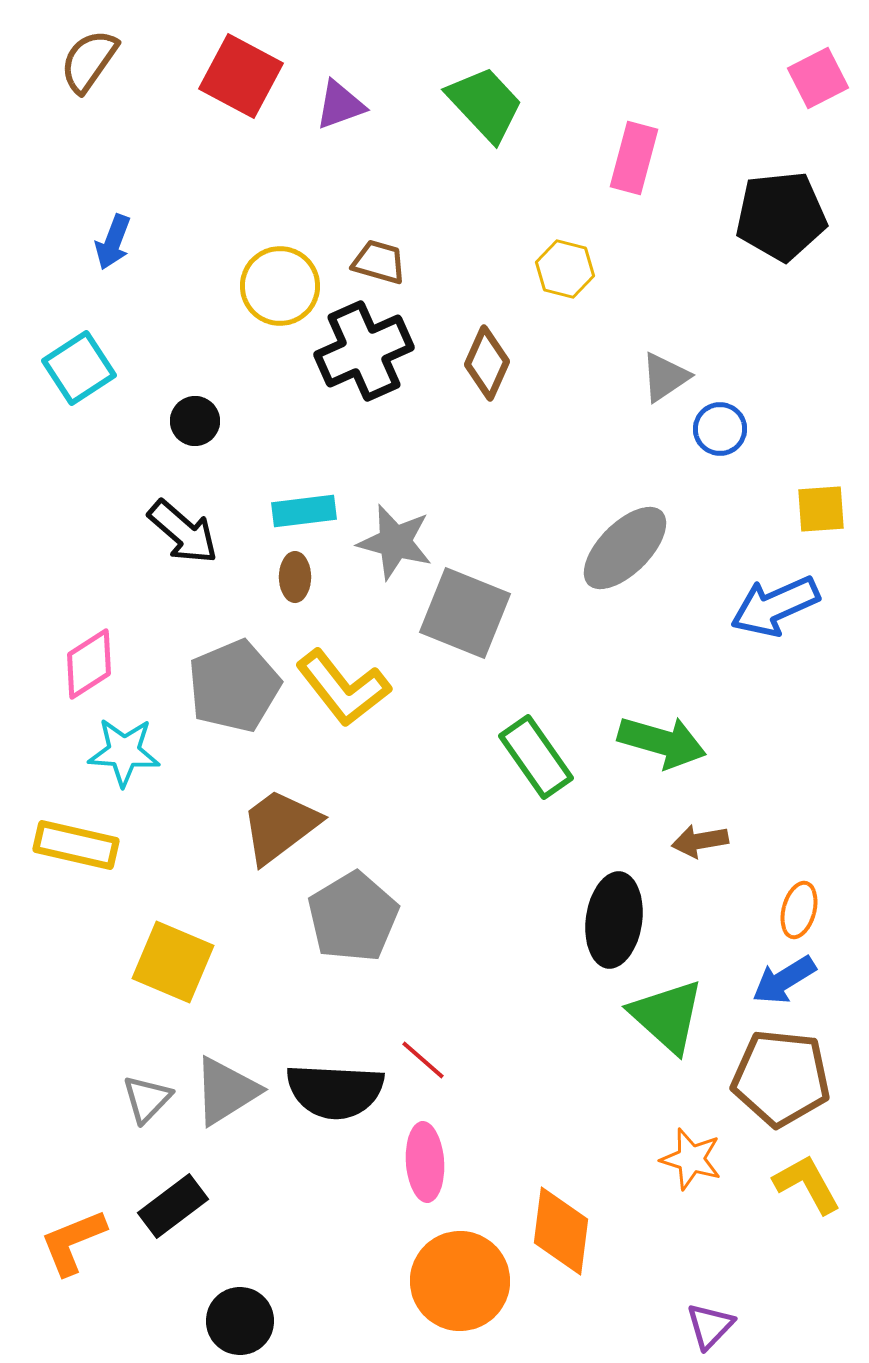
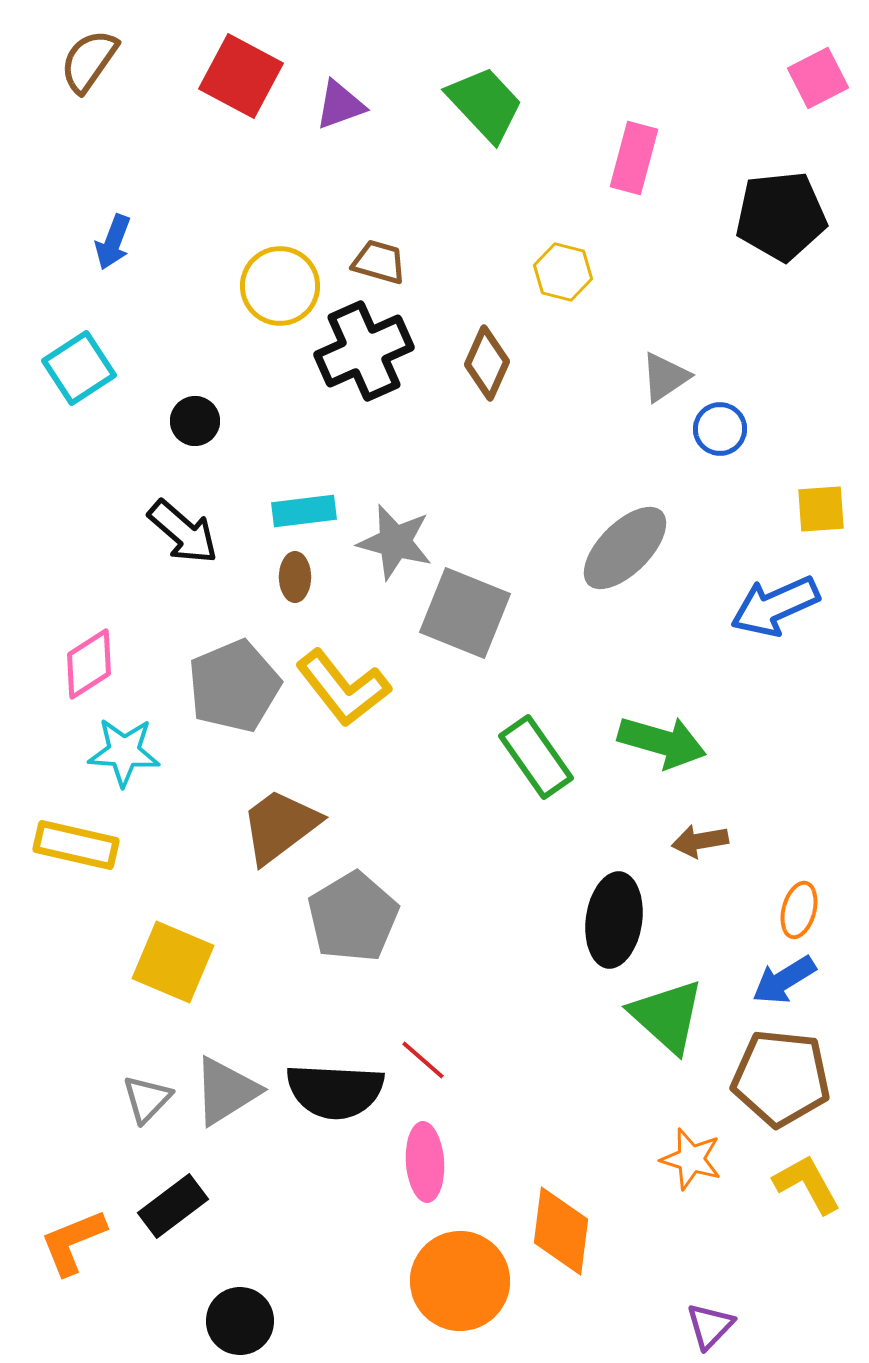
yellow hexagon at (565, 269): moved 2 px left, 3 px down
